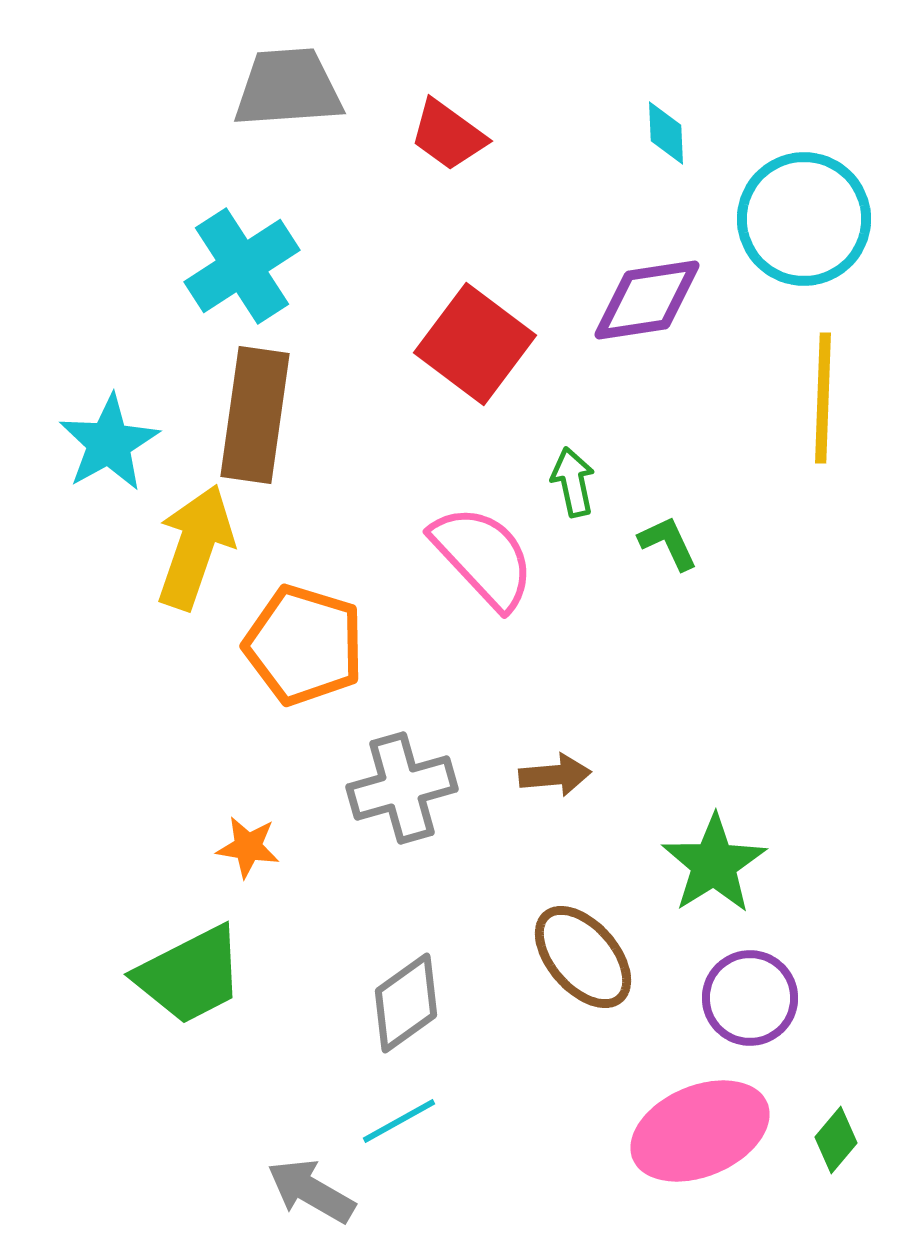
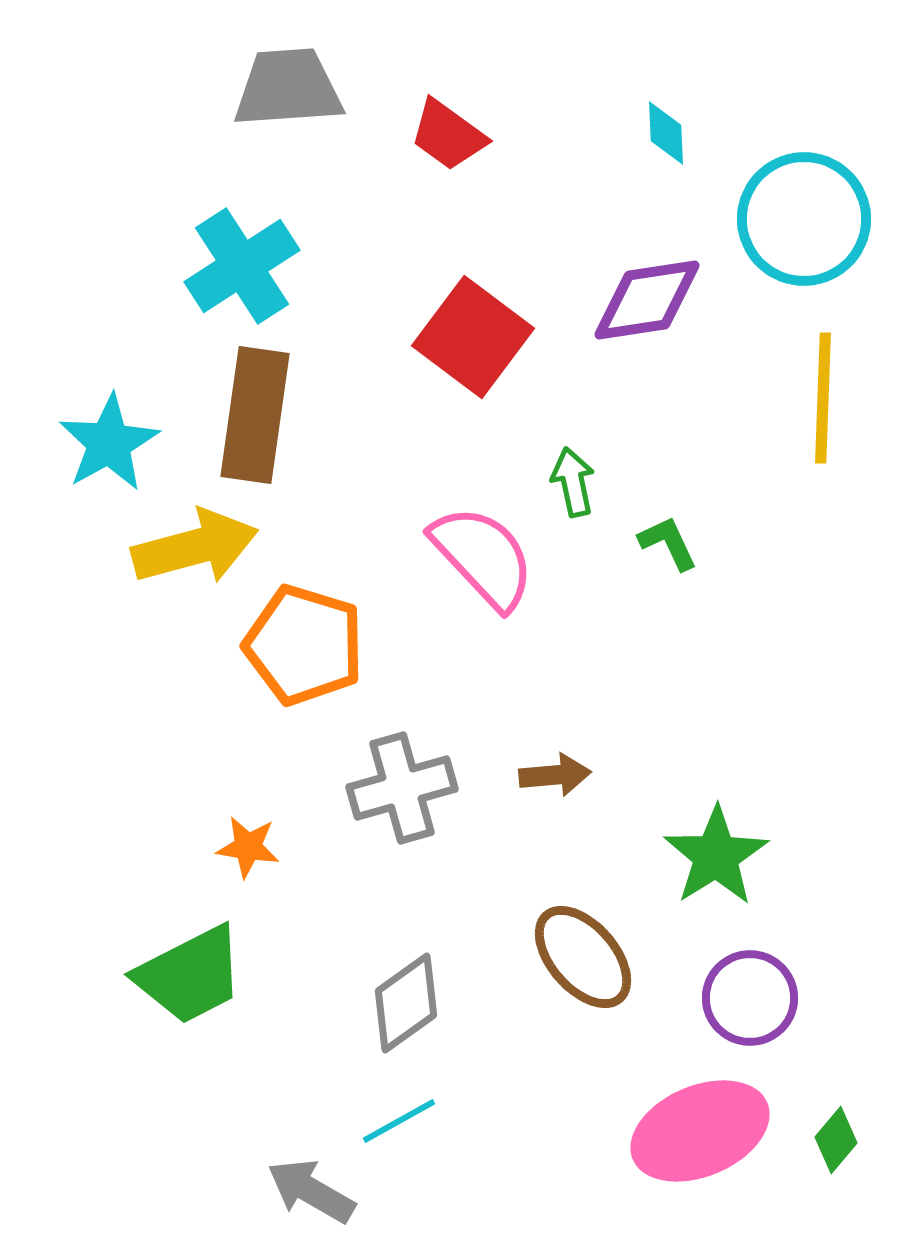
red square: moved 2 px left, 7 px up
yellow arrow: rotated 56 degrees clockwise
green star: moved 2 px right, 8 px up
